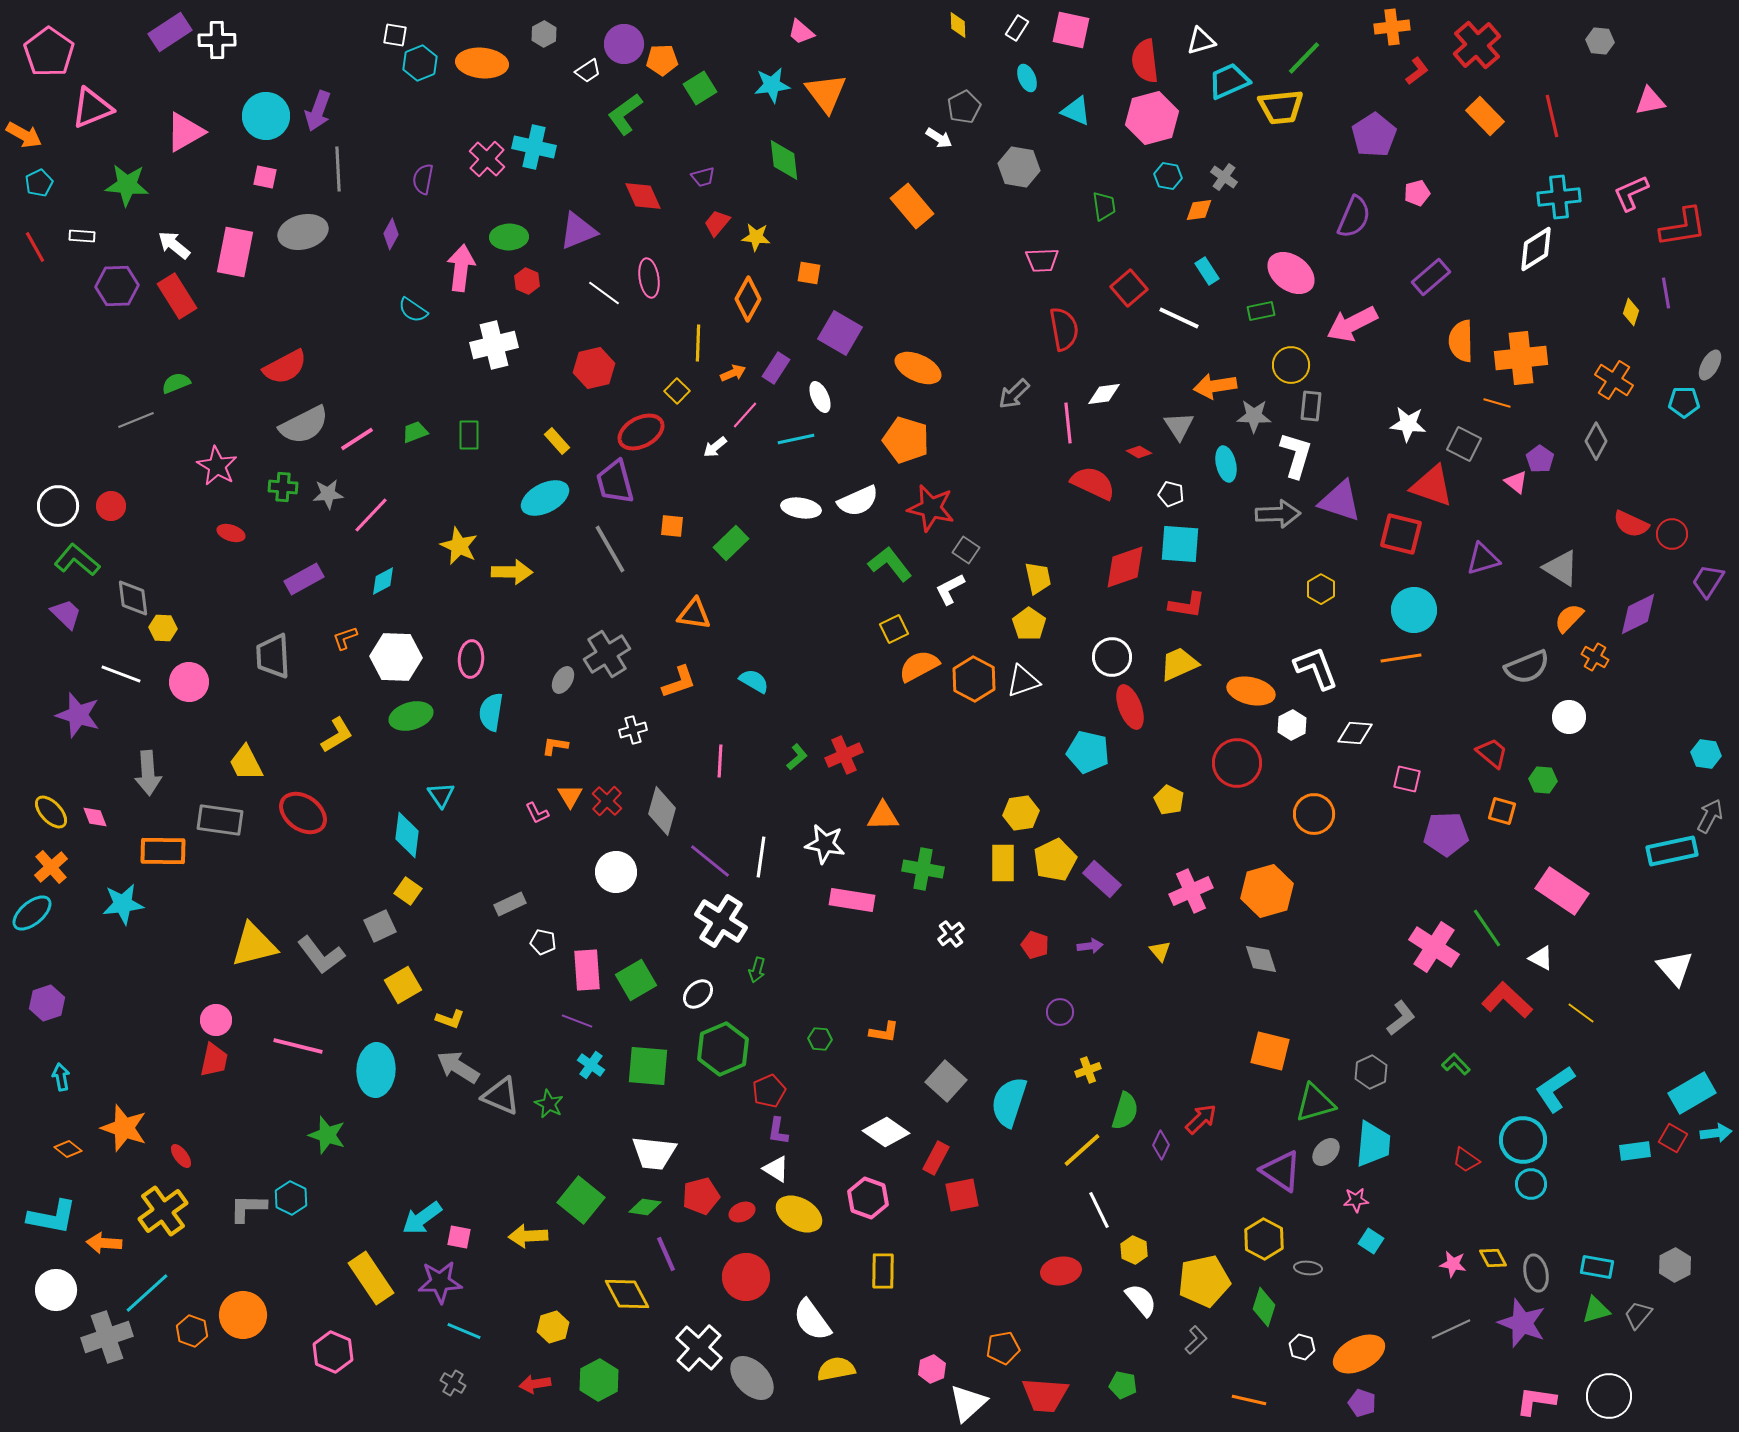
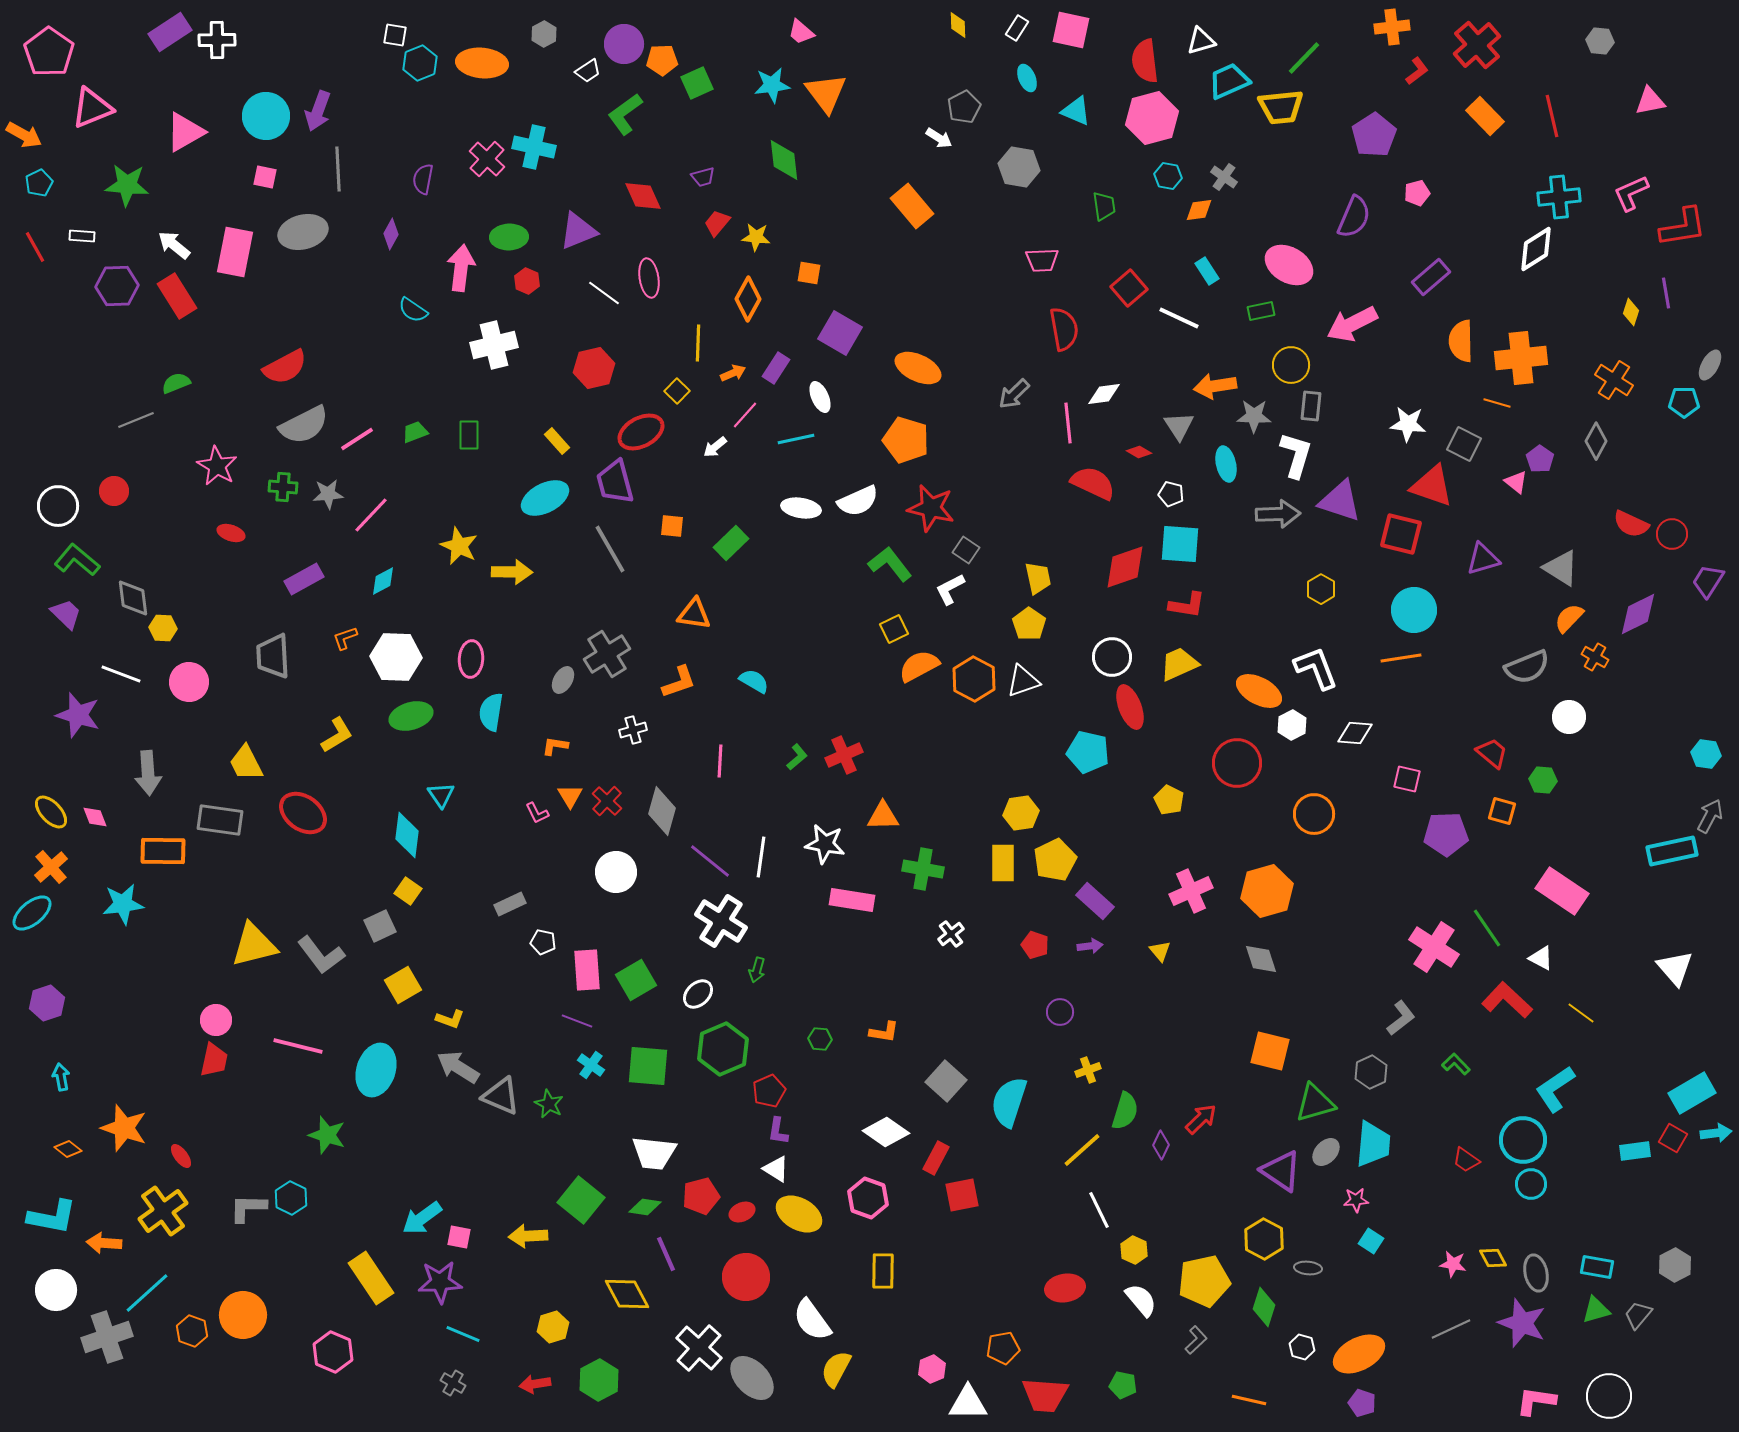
green square at (700, 88): moved 3 px left, 5 px up; rotated 8 degrees clockwise
pink ellipse at (1291, 273): moved 2 px left, 8 px up; rotated 6 degrees counterclockwise
red circle at (111, 506): moved 3 px right, 15 px up
orange ellipse at (1251, 691): moved 8 px right; rotated 15 degrees clockwise
purple rectangle at (1102, 879): moved 7 px left, 22 px down
cyan ellipse at (376, 1070): rotated 15 degrees clockwise
red ellipse at (1061, 1271): moved 4 px right, 17 px down
cyan line at (464, 1331): moved 1 px left, 3 px down
yellow semicircle at (836, 1369): rotated 51 degrees counterclockwise
white triangle at (968, 1403): rotated 42 degrees clockwise
